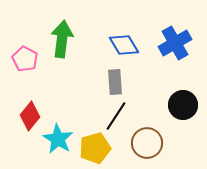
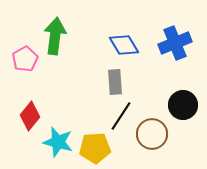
green arrow: moved 7 px left, 3 px up
blue cross: rotated 8 degrees clockwise
pink pentagon: rotated 15 degrees clockwise
black line: moved 5 px right
cyan star: moved 3 px down; rotated 16 degrees counterclockwise
brown circle: moved 5 px right, 9 px up
yellow pentagon: rotated 12 degrees clockwise
